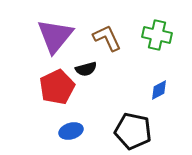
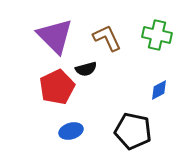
purple triangle: rotated 24 degrees counterclockwise
